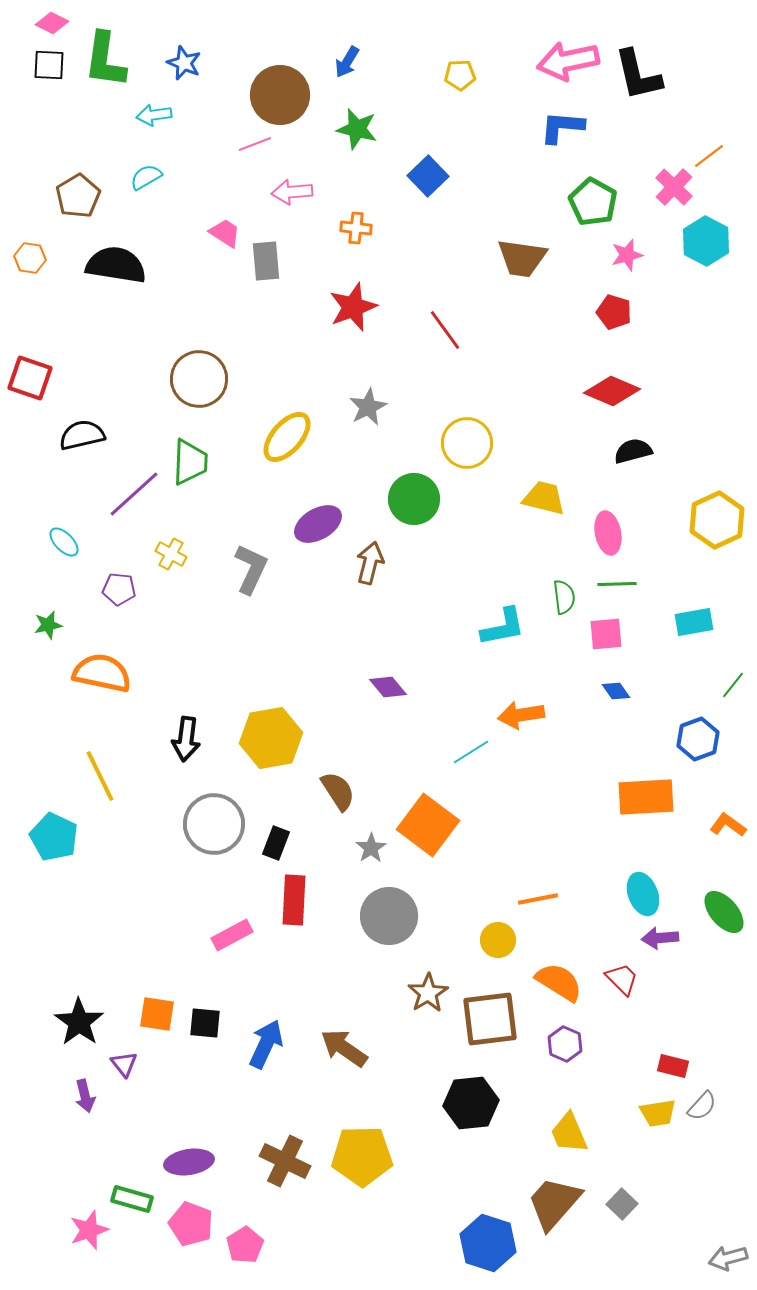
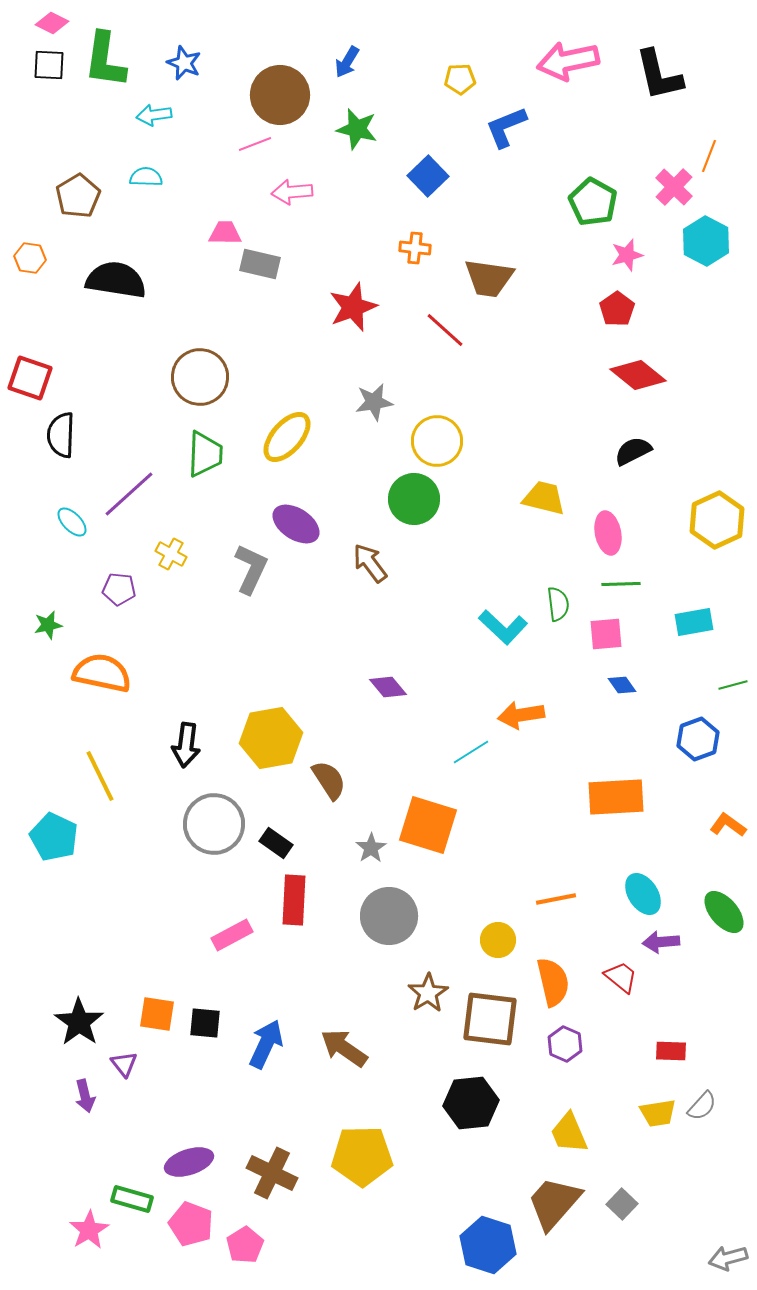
yellow pentagon at (460, 75): moved 4 px down
black L-shape at (638, 75): moved 21 px right
blue L-shape at (562, 127): moved 56 px left; rotated 27 degrees counterclockwise
orange line at (709, 156): rotated 32 degrees counterclockwise
cyan semicircle at (146, 177): rotated 32 degrees clockwise
orange cross at (356, 228): moved 59 px right, 20 px down
pink trapezoid at (225, 233): rotated 32 degrees counterclockwise
brown trapezoid at (522, 258): moved 33 px left, 20 px down
gray rectangle at (266, 261): moved 6 px left, 3 px down; rotated 72 degrees counterclockwise
black semicircle at (116, 265): moved 15 px down
red pentagon at (614, 312): moved 3 px right, 3 px up; rotated 20 degrees clockwise
red line at (445, 330): rotated 12 degrees counterclockwise
brown circle at (199, 379): moved 1 px right, 2 px up
red diamond at (612, 391): moved 26 px right, 16 px up; rotated 16 degrees clockwise
gray star at (368, 407): moved 6 px right, 5 px up; rotated 18 degrees clockwise
black semicircle at (82, 435): moved 21 px left; rotated 75 degrees counterclockwise
yellow circle at (467, 443): moved 30 px left, 2 px up
black semicircle at (633, 451): rotated 12 degrees counterclockwise
green trapezoid at (190, 462): moved 15 px right, 8 px up
purple line at (134, 494): moved 5 px left
purple ellipse at (318, 524): moved 22 px left; rotated 63 degrees clockwise
cyan ellipse at (64, 542): moved 8 px right, 20 px up
brown arrow at (370, 563): rotated 51 degrees counterclockwise
green line at (617, 584): moved 4 px right
green semicircle at (564, 597): moved 6 px left, 7 px down
cyan L-shape at (503, 627): rotated 54 degrees clockwise
green line at (733, 685): rotated 36 degrees clockwise
blue diamond at (616, 691): moved 6 px right, 6 px up
black arrow at (186, 739): moved 6 px down
brown semicircle at (338, 791): moved 9 px left, 11 px up
orange rectangle at (646, 797): moved 30 px left
orange square at (428, 825): rotated 20 degrees counterclockwise
black rectangle at (276, 843): rotated 76 degrees counterclockwise
cyan ellipse at (643, 894): rotated 12 degrees counterclockwise
orange line at (538, 899): moved 18 px right
purple arrow at (660, 938): moved 1 px right, 4 px down
red trapezoid at (622, 979): moved 1 px left, 2 px up; rotated 6 degrees counterclockwise
orange semicircle at (559, 982): moved 6 px left; rotated 45 degrees clockwise
brown square at (490, 1019): rotated 14 degrees clockwise
red rectangle at (673, 1066): moved 2 px left, 15 px up; rotated 12 degrees counterclockwise
brown cross at (285, 1161): moved 13 px left, 12 px down
purple ellipse at (189, 1162): rotated 9 degrees counterclockwise
pink star at (89, 1230): rotated 12 degrees counterclockwise
blue hexagon at (488, 1243): moved 2 px down
